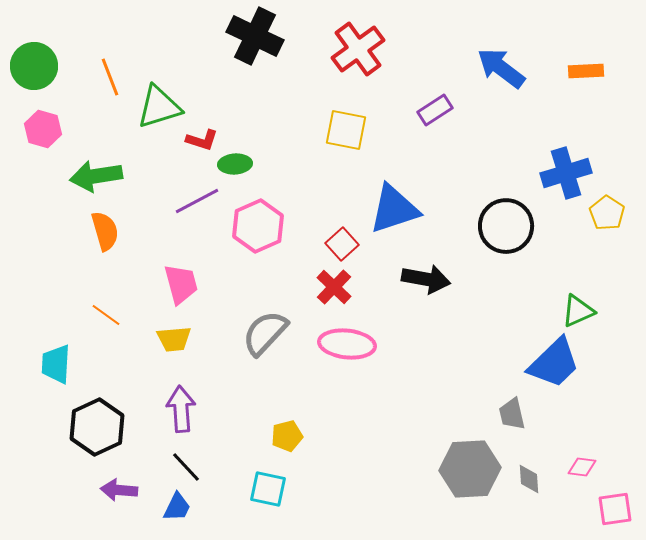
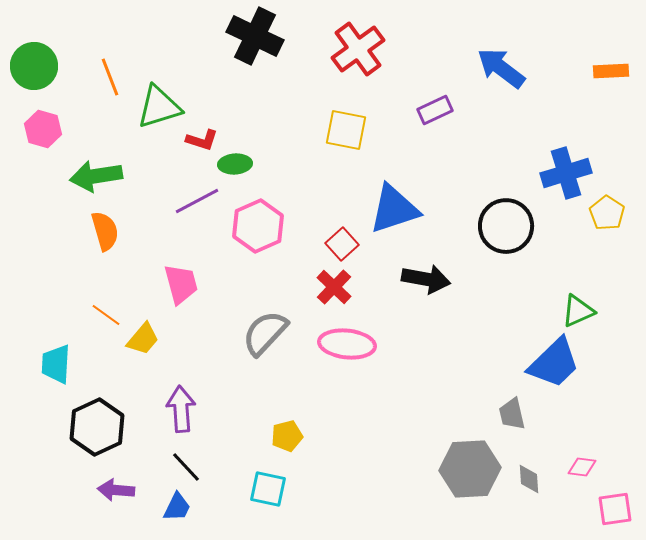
orange rectangle at (586, 71): moved 25 px right
purple rectangle at (435, 110): rotated 8 degrees clockwise
yellow trapezoid at (174, 339): moved 31 px left; rotated 45 degrees counterclockwise
purple arrow at (119, 490): moved 3 px left
